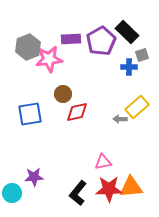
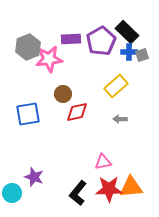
blue cross: moved 15 px up
yellow rectangle: moved 21 px left, 21 px up
blue square: moved 2 px left
purple star: rotated 24 degrees clockwise
